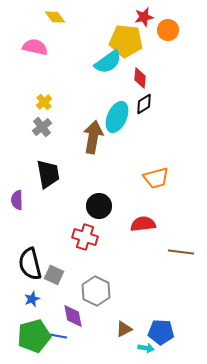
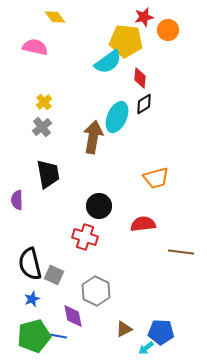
cyan arrow: rotated 133 degrees clockwise
